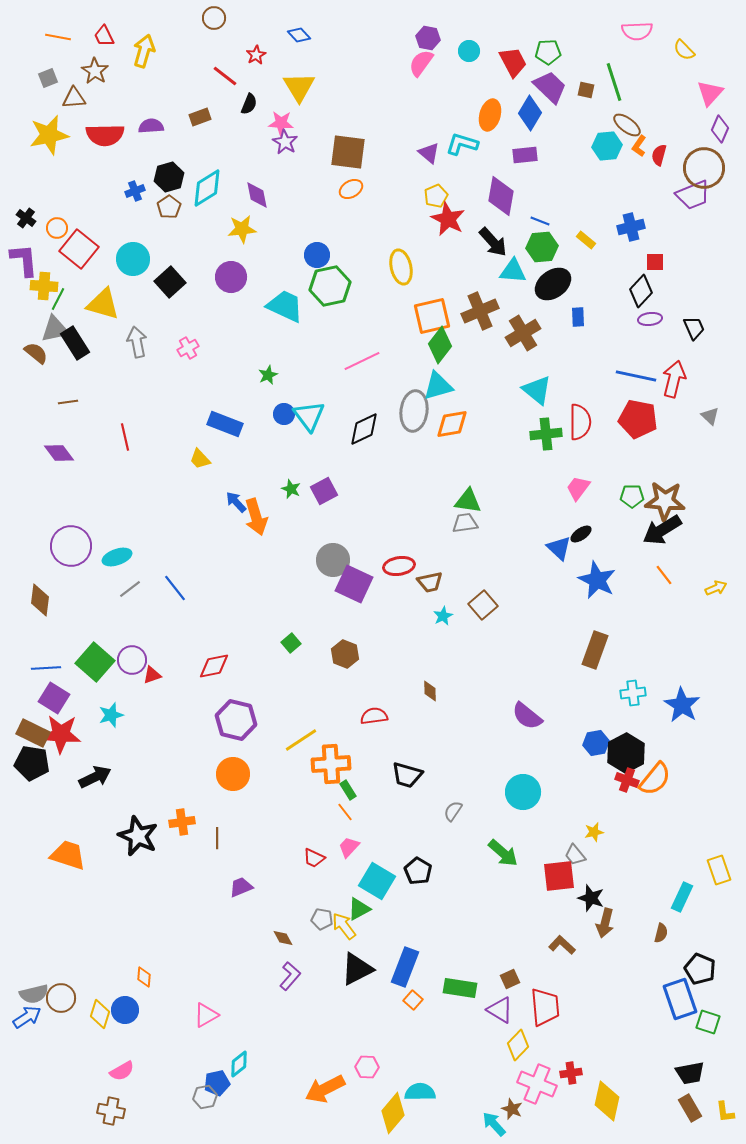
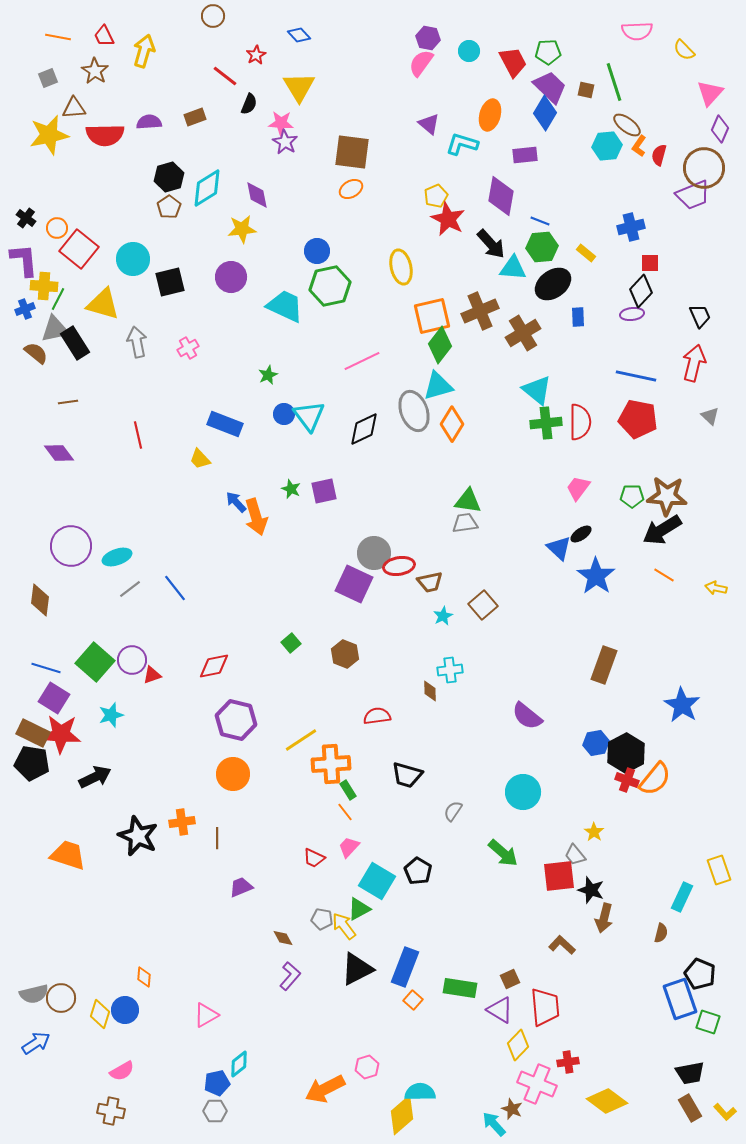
brown circle at (214, 18): moved 1 px left, 2 px up
brown triangle at (74, 98): moved 10 px down
blue diamond at (530, 113): moved 15 px right
brown rectangle at (200, 117): moved 5 px left
purple semicircle at (151, 126): moved 2 px left, 4 px up
brown square at (348, 152): moved 4 px right
purple triangle at (429, 153): moved 29 px up
blue cross at (135, 191): moved 110 px left, 118 px down
yellow rectangle at (586, 240): moved 13 px down
black arrow at (493, 242): moved 2 px left, 2 px down
blue circle at (317, 255): moved 4 px up
red square at (655, 262): moved 5 px left, 1 px down
cyan triangle at (513, 271): moved 3 px up
black square at (170, 282): rotated 28 degrees clockwise
purple ellipse at (650, 319): moved 18 px left, 5 px up
black trapezoid at (694, 328): moved 6 px right, 12 px up
red arrow at (674, 379): moved 20 px right, 16 px up
gray ellipse at (414, 411): rotated 27 degrees counterclockwise
orange diamond at (452, 424): rotated 48 degrees counterclockwise
green cross at (546, 434): moved 11 px up
red line at (125, 437): moved 13 px right, 2 px up
purple square at (324, 491): rotated 16 degrees clockwise
brown star at (665, 501): moved 2 px right, 5 px up
gray circle at (333, 560): moved 41 px right, 7 px up
orange line at (664, 575): rotated 20 degrees counterclockwise
blue star at (597, 580): moved 1 px left, 4 px up; rotated 9 degrees clockwise
yellow arrow at (716, 588): rotated 145 degrees counterclockwise
brown rectangle at (595, 650): moved 9 px right, 15 px down
blue line at (46, 668): rotated 20 degrees clockwise
cyan cross at (633, 693): moved 183 px left, 23 px up
red semicircle at (374, 716): moved 3 px right
yellow star at (594, 832): rotated 24 degrees counterclockwise
black star at (591, 898): moved 8 px up
brown arrow at (605, 923): moved 1 px left, 5 px up
black pentagon at (700, 969): moved 5 px down
blue arrow at (27, 1017): moved 9 px right, 26 px down
pink hexagon at (367, 1067): rotated 20 degrees counterclockwise
red cross at (571, 1073): moved 3 px left, 11 px up
gray hexagon at (205, 1097): moved 10 px right, 14 px down; rotated 10 degrees clockwise
yellow diamond at (607, 1101): rotated 66 degrees counterclockwise
yellow L-shape at (725, 1112): rotated 35 degrees counterclockwise
yellow diamond at (393, 1113): moved 9 px right, 2 px down; rotated 9 degrees clockwise
